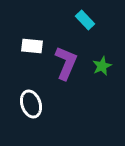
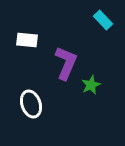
cyan rectangle: moved 18 px right
white rectangle: moved 5 px left, 6 px up
green star: moved 11 px left, 19 px down
